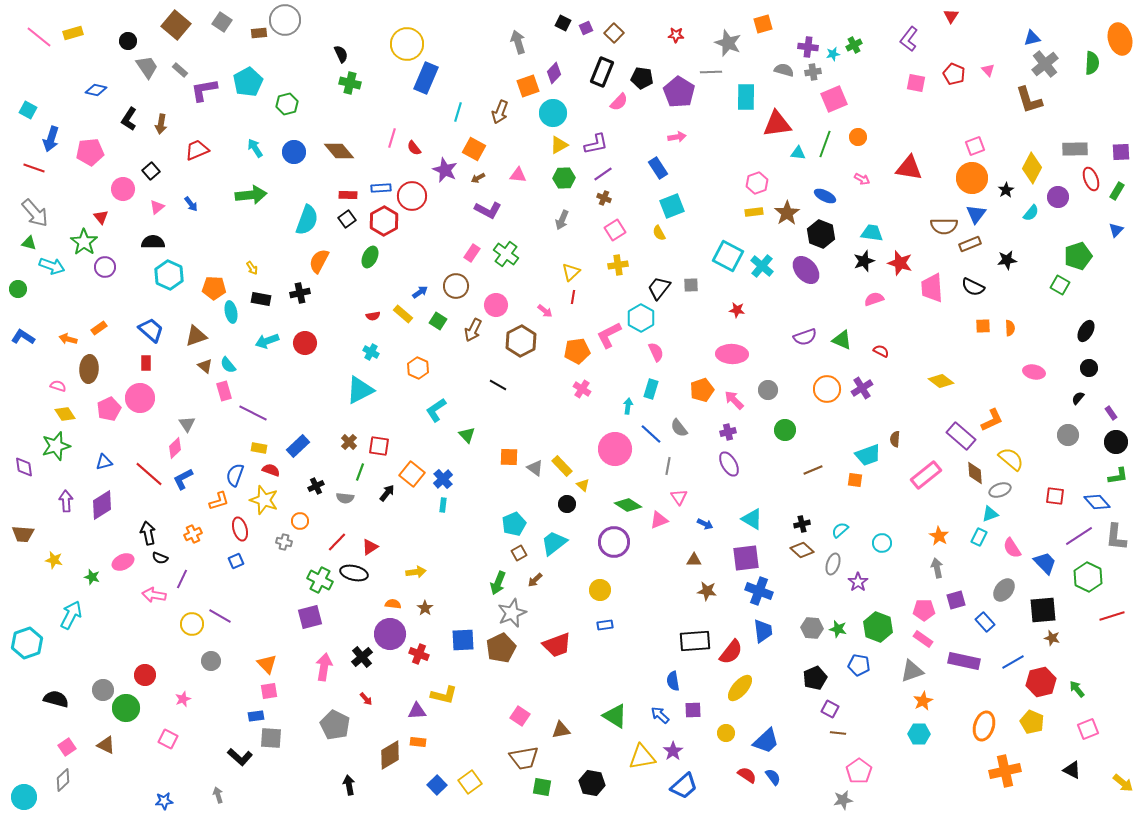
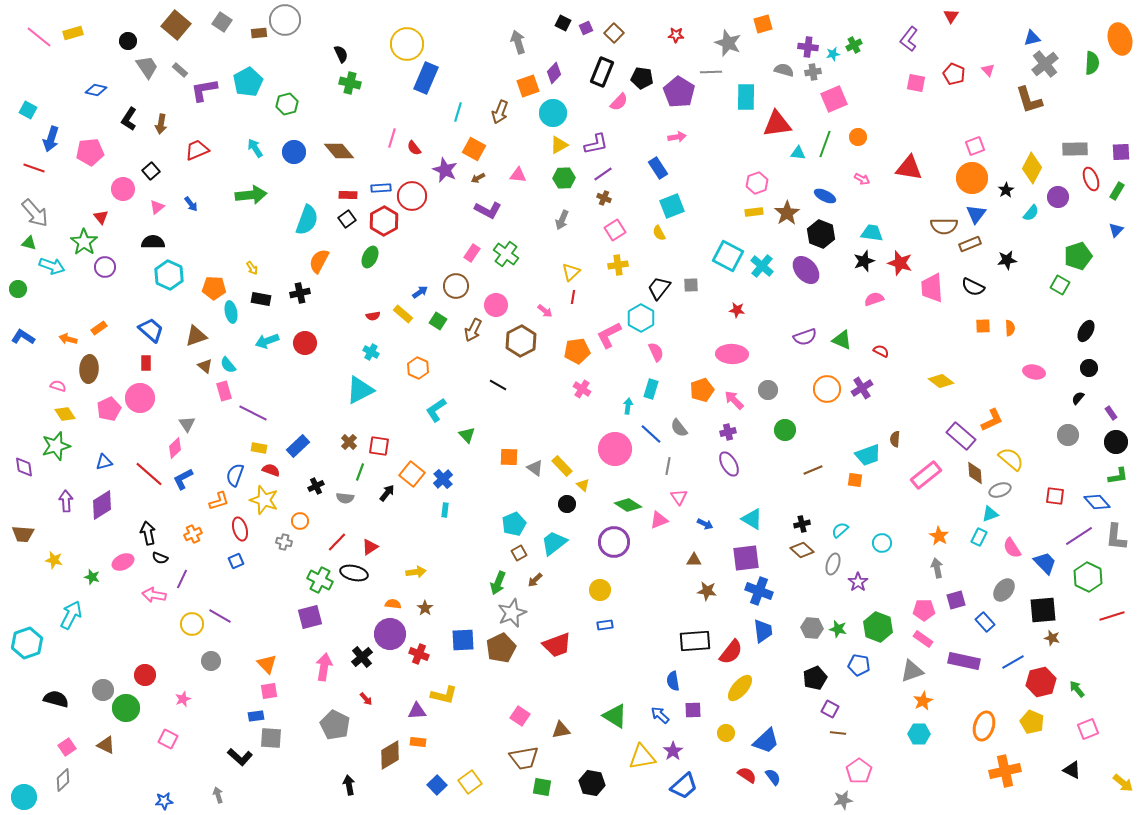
cyan rectangle at (443, 505): moved 2 px right, 5 px down
